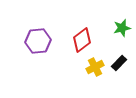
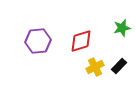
red diamond: moved 1 px left, 1 px down; rotated 20 degrees clockwise
black rectangle: moved 3 px down
